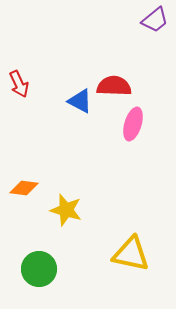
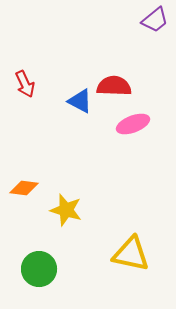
red arrow: moved 6 px right
pink ellipse: rotated 52 degrees clockwise
